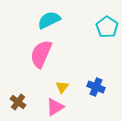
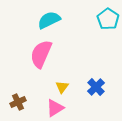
cyan pentagon: moved 1 px right, 8 px up
blue cross: rotated 24 degrees clockwise
brown cross: rotated 28 degrees clockwise
pink triangle: moved 1 px down
